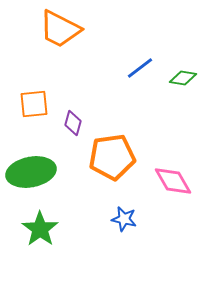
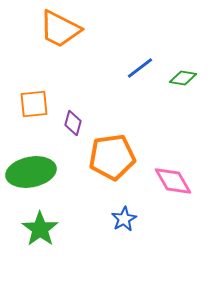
blue star: rotated 30 degrees clockwise
